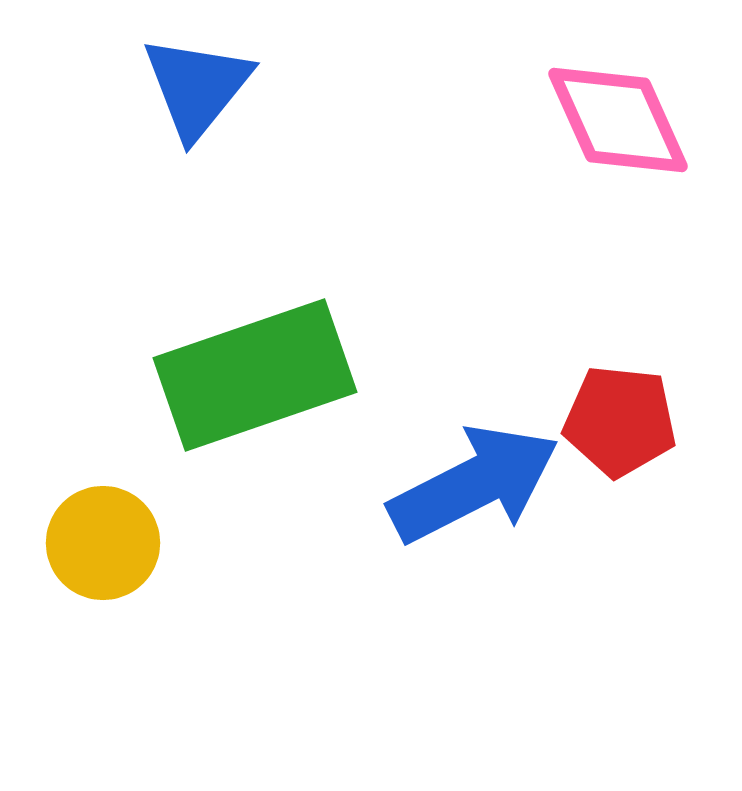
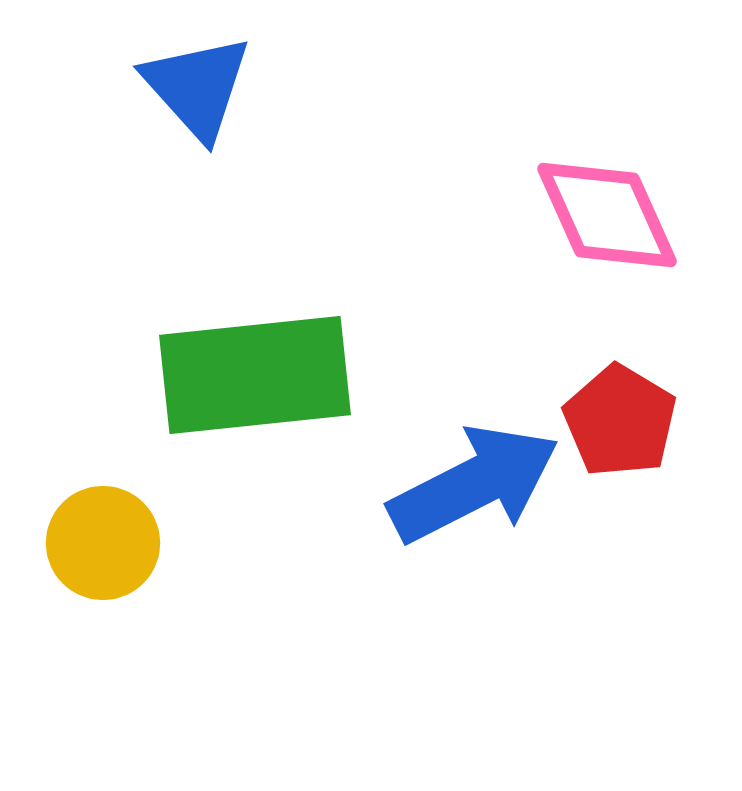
blue triangle: rotated 21 degrees counterclockwise
pink diamond: moved 11 px left, 95 px down
green rectangle: rotated 13 degrees clockwise
red pentagon: rotated 25 degrees clockwise
